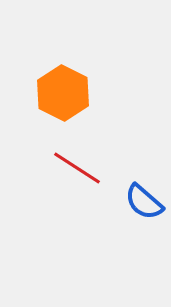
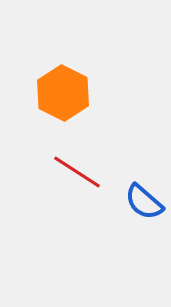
red line: moved 4 px down
